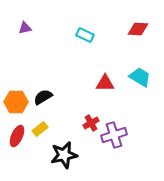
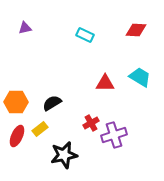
red diamond: moved 2 px left, 1 px down
black semicircle: moved 9 px right, 6 px down
